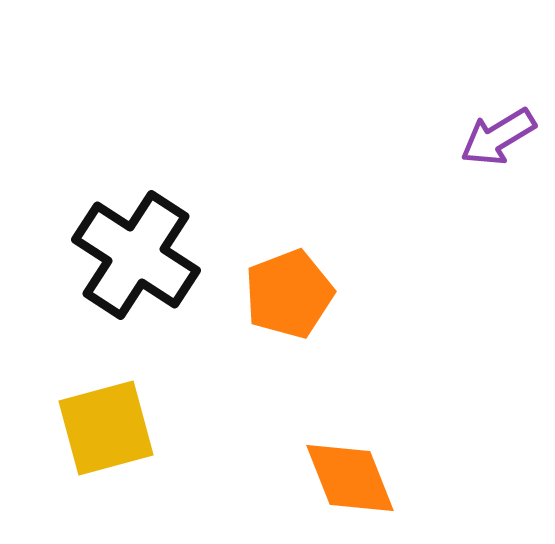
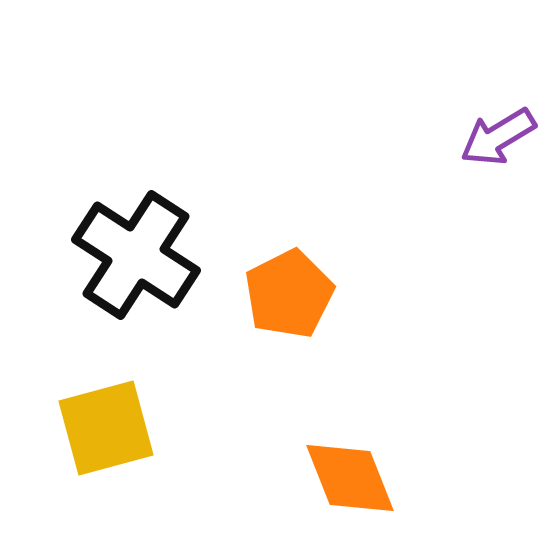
orange pentagon: rotated 6 degrees counterclockwise
